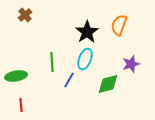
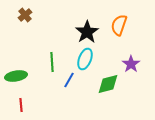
purple star: rotated 18 degrees counterclockwise
